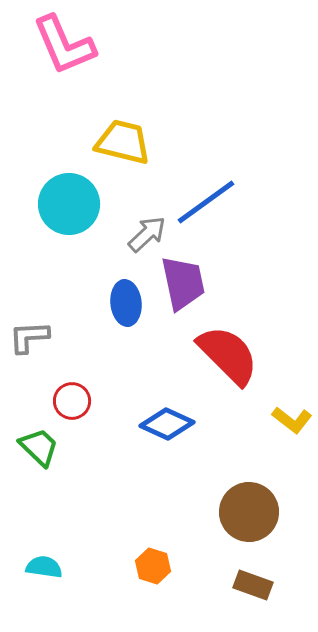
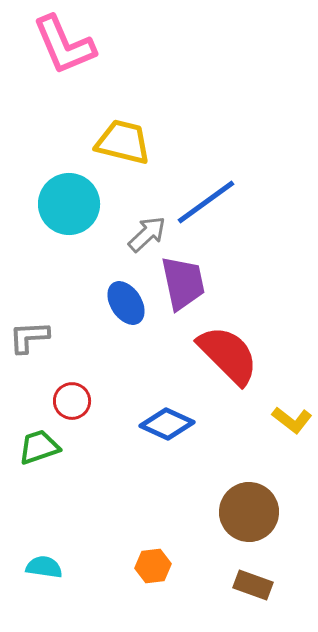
blue ellipse: rotated 27 degrees counterclockwise
green trapezoid: rotated 63 degrees counterclockwise
orange hexagon: rotated 24 degrees counterclockwise
